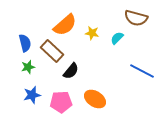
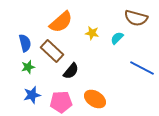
orange semicircle: moved 4 px left, 3 px up
blue line: moved 3 px up
